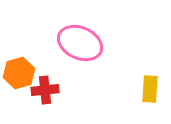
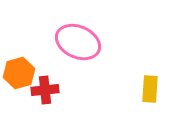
pink ellipse: moved 2 px left, 1 px up
